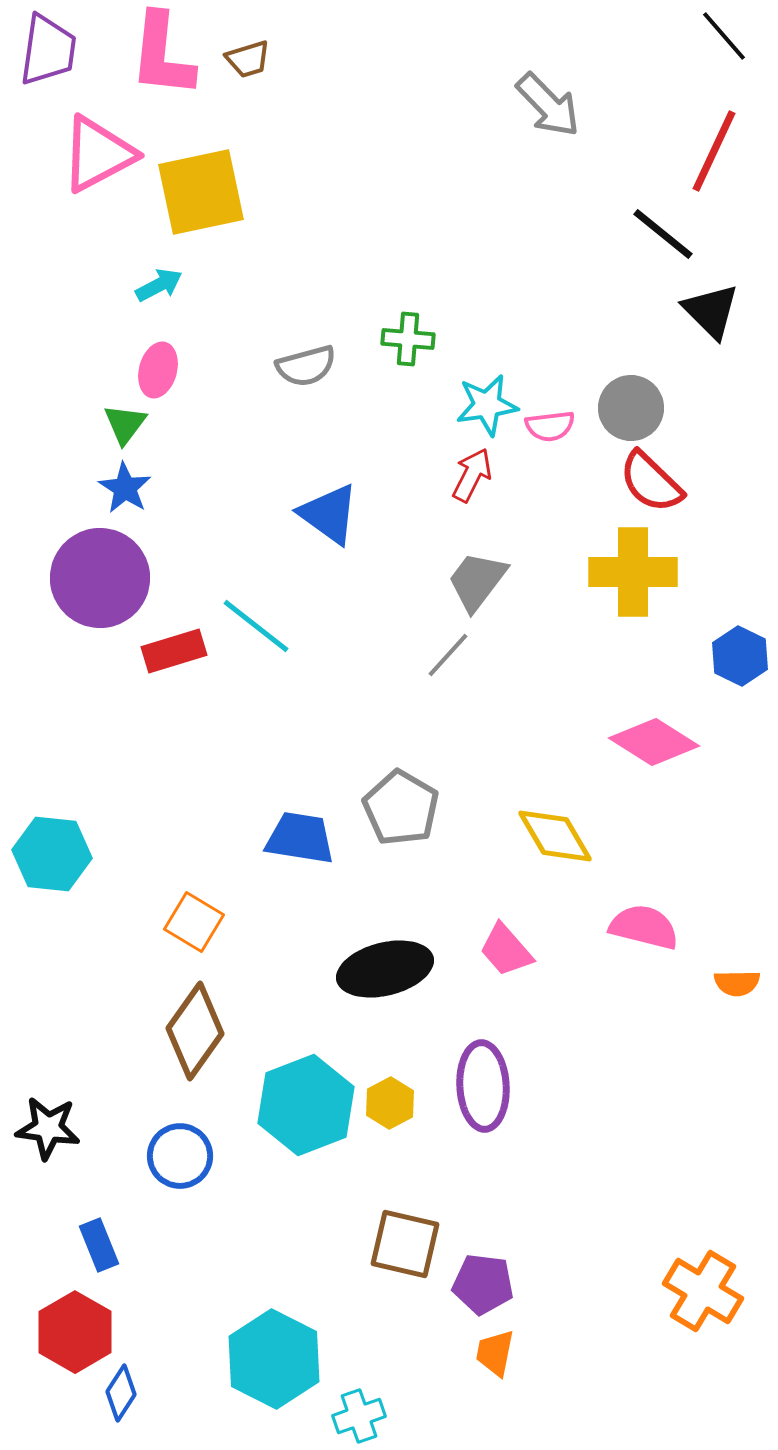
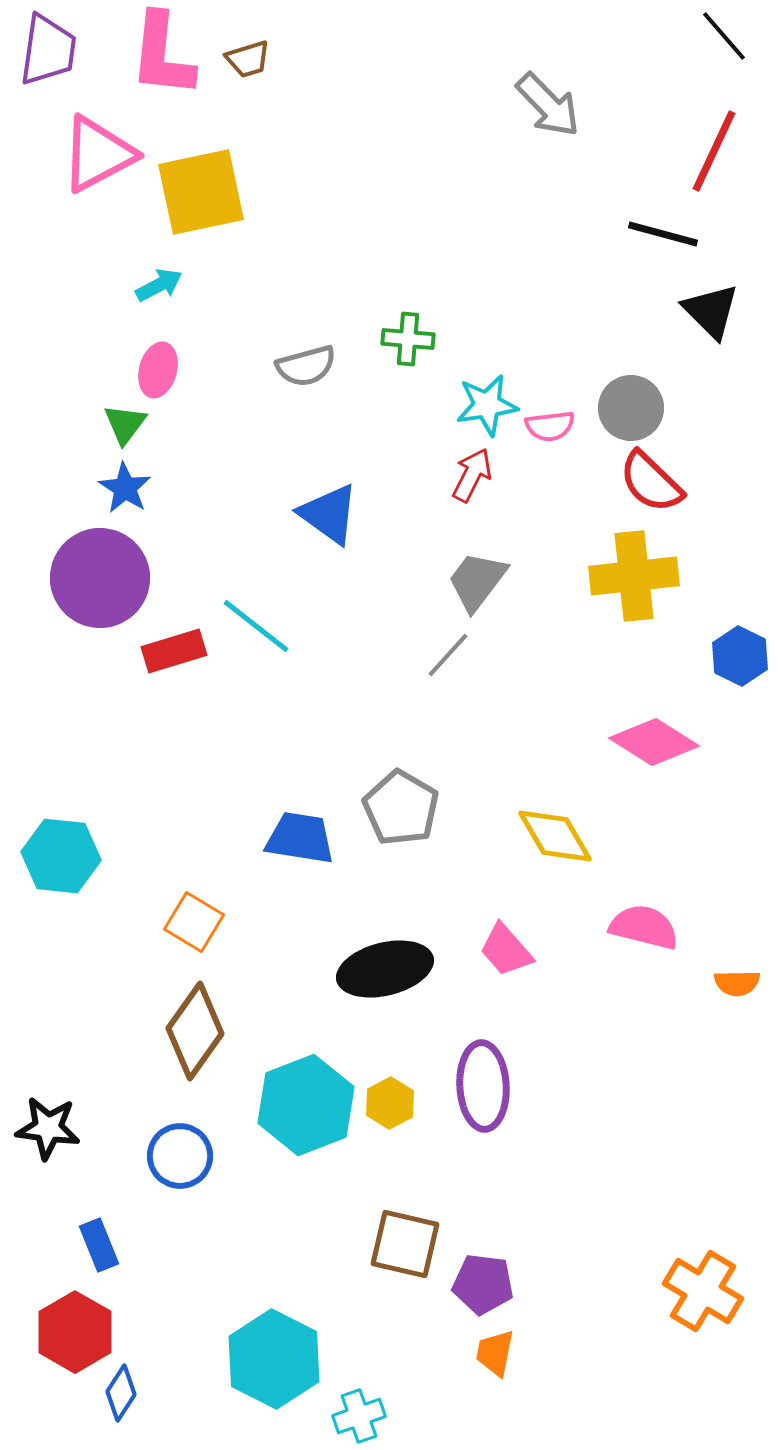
black line at (663, 234): rotated 24 degrees counterclockwise
yellow cross at (633, 572): moved 1 px right, 4 px down; rotated 6 degrees counterclockwise
cyan hexagon at (52, 854): moved 9 px right, 2 px down
